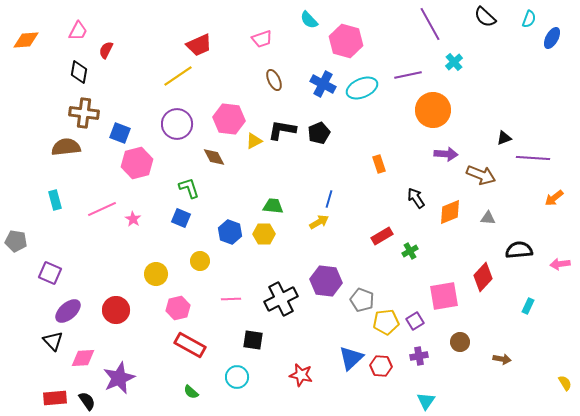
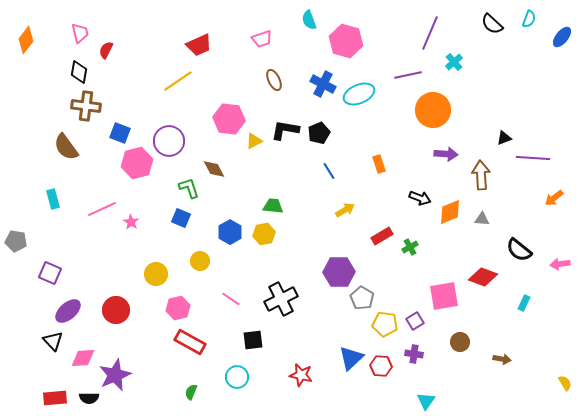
black semicircle at (485, 17): moved 7 px right, 7 px down
cyan semicircle at (309, 20): rotated 24 degrees clockwise
purple line at (430, 24): moved 9 px down; rotated 52 degrees clockwise
pink trapezoid at (78, 31): moved 2 px right, 2 px down; rotated 40 degrees counterclockwise
blue ellipse at (552, 38): moved 10 px right, 1 px up; rotated 10 degrees clockwise
orange diamond at (26, 40): rotated 48 degrees counterclockwise
yellow line at (178, 76): moved 5 px down
cyan ellipse at (362, 88): moved 3 px left, 6 px down
brown cross at (84, 113): moved 2 px right, 7 px up
purple circle at (177, 124): moved 8 px left, 17 px down
black L-shape at (282, 130): moved 3 px right
brown semicircle at (66, 147): rotated 120 degrees counterclockwise
brown diamond at (214, 157): moved 12 px down
brown arrow at (481, 175): rotated 116 degrees counterclockwise
black arrow at (416, 198): moved 4 px right; rotated 145 degrees clockwise
blue line at (329, 199): moved 28 px up; rotated 48 degrees counterclockwise
cyan rectangle at (55, 200): moved 2 px left, 1 px up
gray triangle at (488, 218): moved 6 px left, 1 px down
pink star at (133, 219): moved 2 px left, 3 px down
yellow arrow at (319, 222): moved 26 px right, 12 px up
blue hexagon at (230, 232): rotated 10 degrees clockwise
yellow hexagon at (264, 234): rotated 10 degrees counterclockwise
black semicircle at (519, 250): rotated 136 degrees counterclockwise
green cross at (410, 251): moved 4 px up
red diamond at (483, 277): rotated 68 degrees clockwise
purple hexagon at (326, 281): moved 13 px right, 9 px up; rotated 8 degrees counterclockwise
pink line at (231, 299): rotated 36 degrees clockwise
gray pentagon at (362, 300): moved 2 px up; rotated 10 degrees clockwise
cyan rectangle at (528, 306): moved 4 px left, 3 px up
yellow pentagon at (386, 322): moved 1 px left, 2 px down; rotated 15 degrees clockwise
black square at (253, 340): rotated 15 degrees counterclockwise
red rectangle at (190, 345): moved 3 px up
purple cross at (419, 356): moved 5 px left, 2 px up; rotated 18 degrees clockwise
purple star at (119, 378): moved 4 px left, 3 px up
green semicircle at (191, 392): rotated 70 degrees clockwise
black semicircle at (87, 401): moved 2 px right, 3 px up; rotated 126 degrees clockwise
